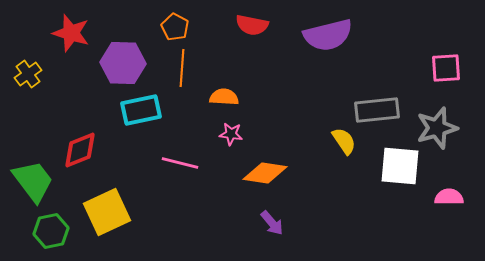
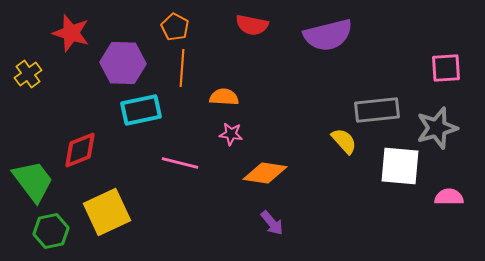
yellow semicircle: rotated 8 degrees counterclockwise
